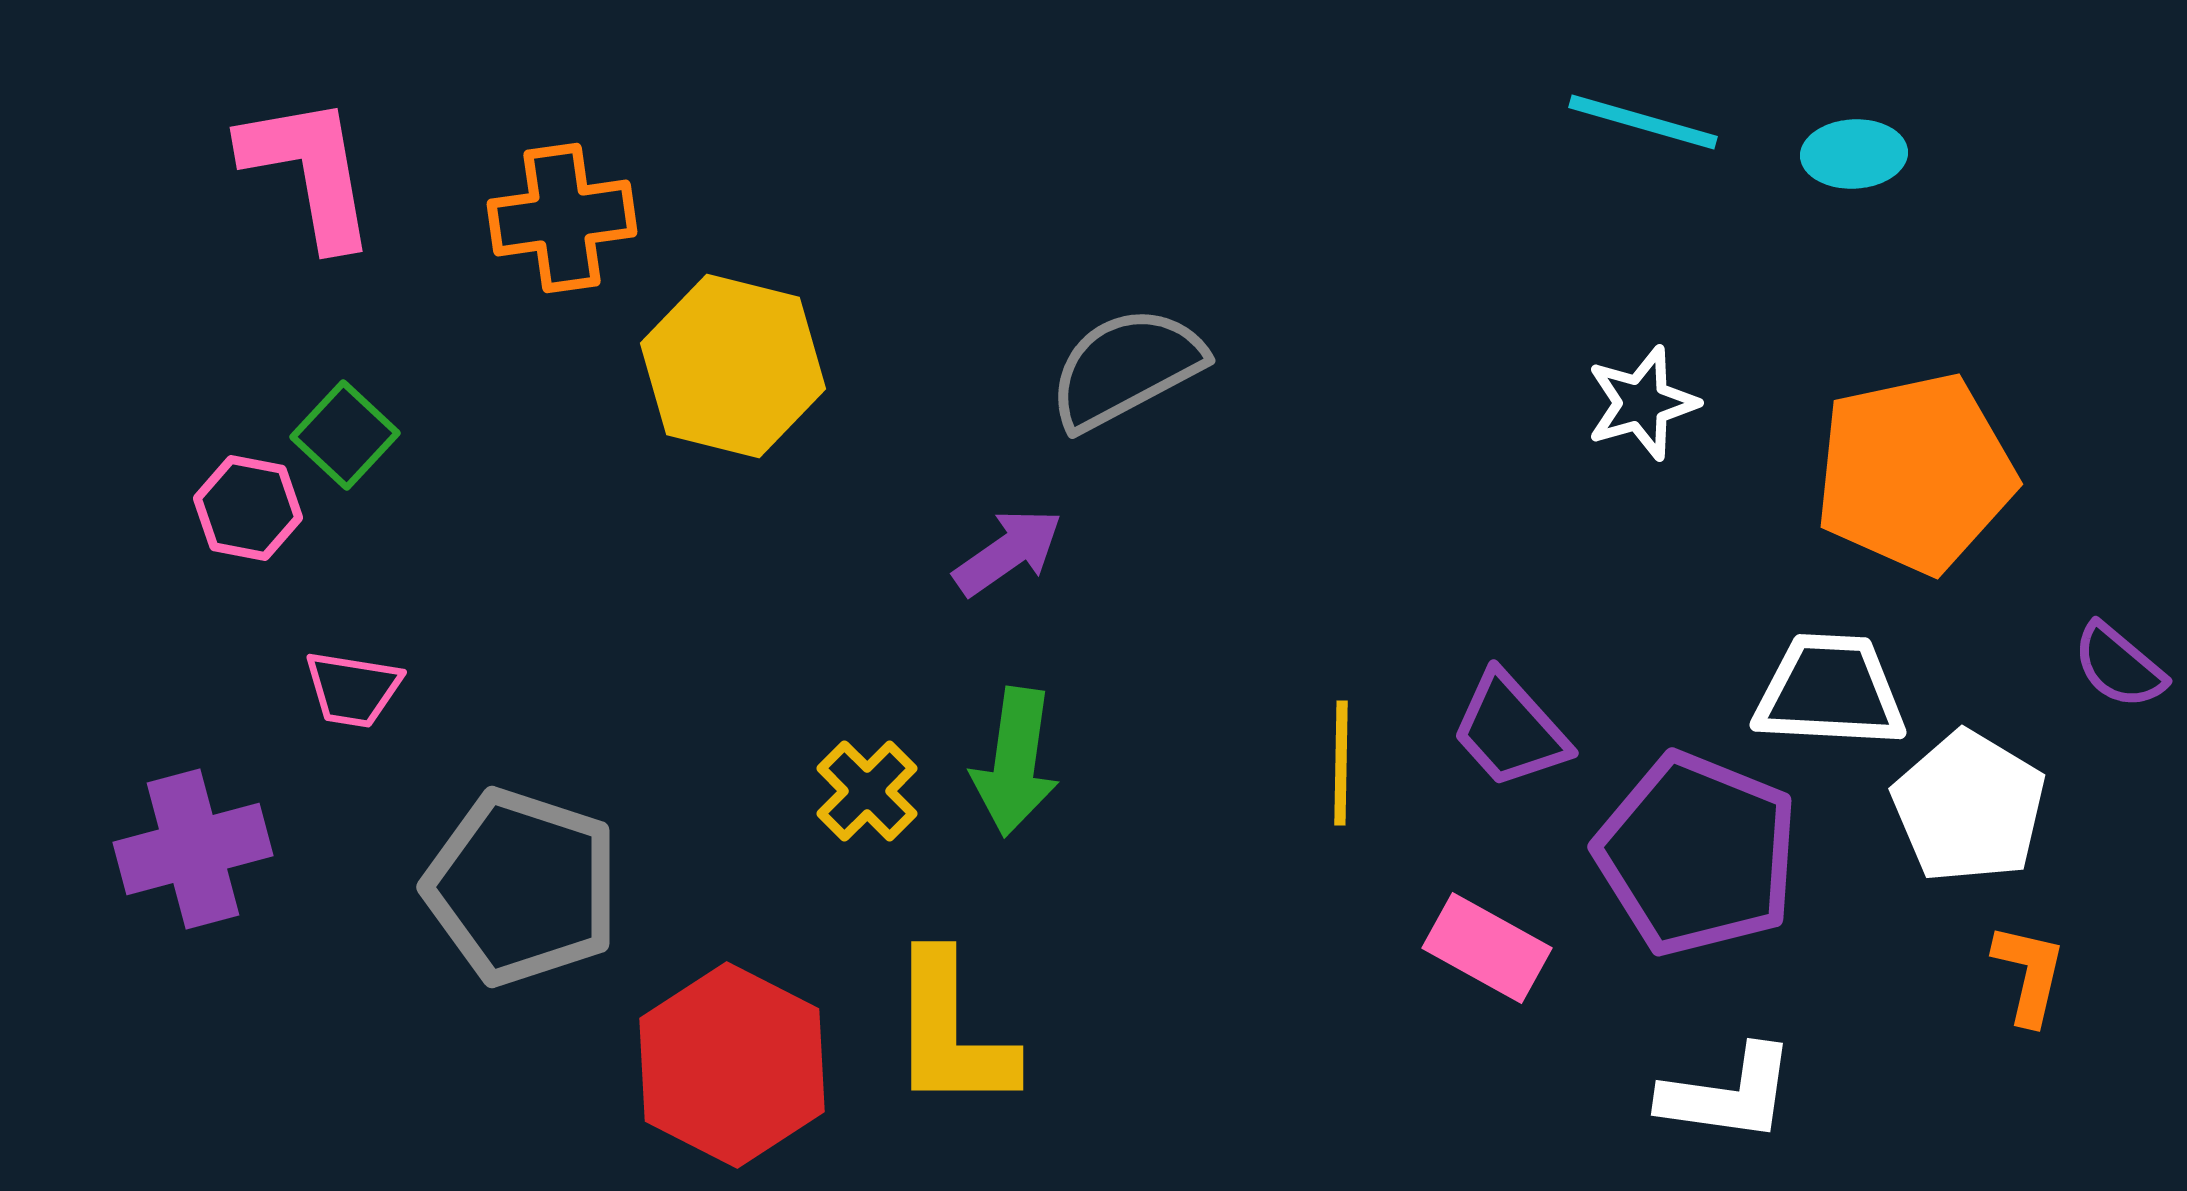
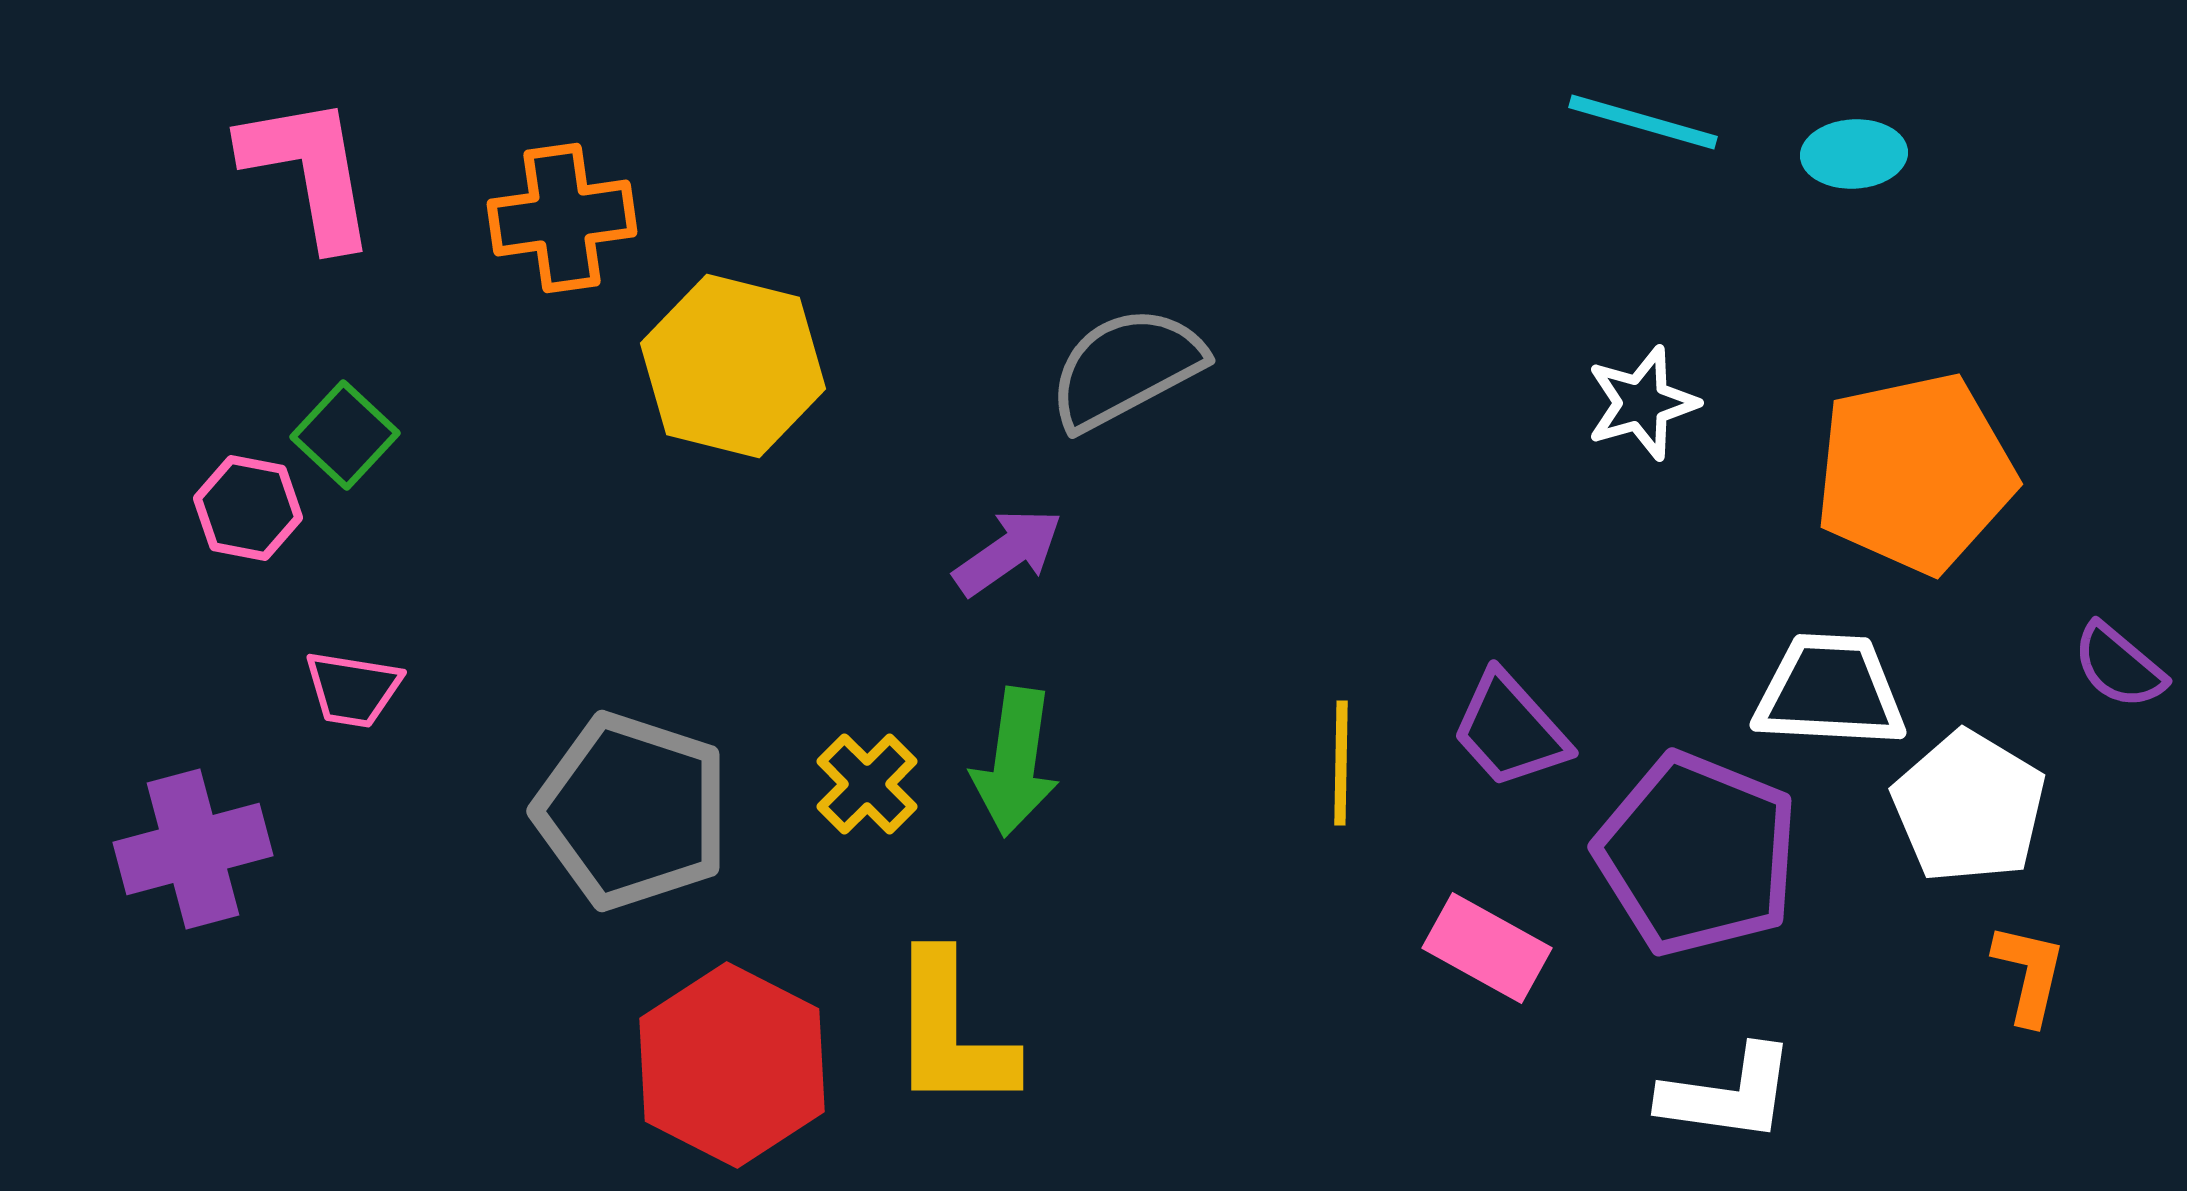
yellow cross: moved 7 px up
gray pentagon: moved 110 px right, 76 px up
